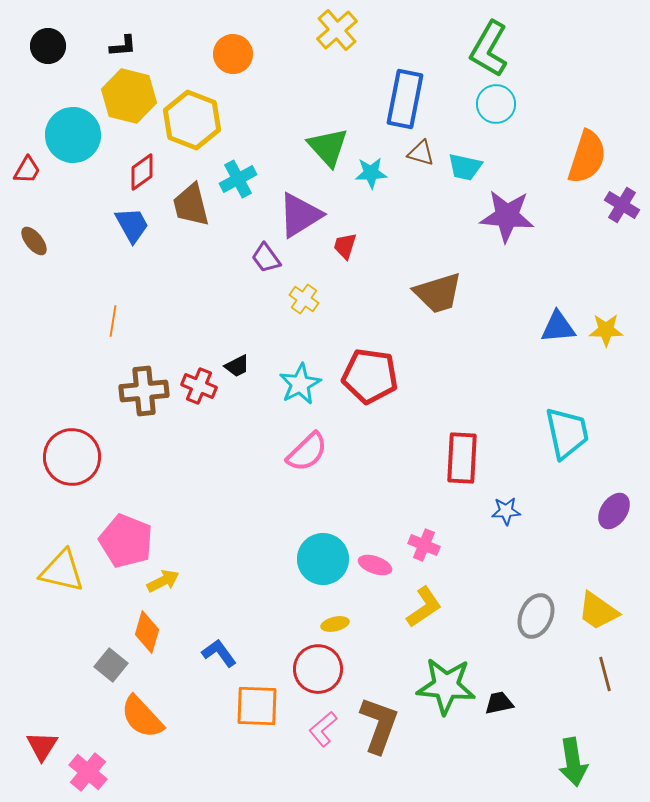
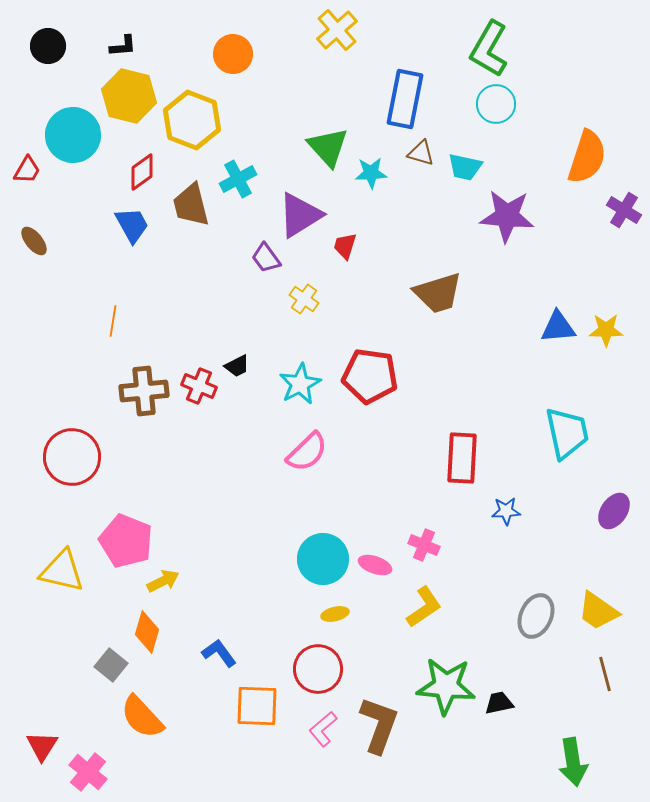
purple cross at (622, 205): moved 2 px right, 5 px down
yellow ellipse at (335, 624): moved 10 px up
